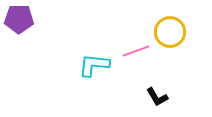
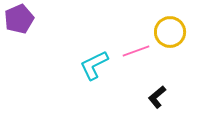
purple pentagon: rotated 24 degrees counterclockwise
cyan L-shape: rotated 32 degrees counterclockwise
black L-shape: rotated 80 degrees clockwise
